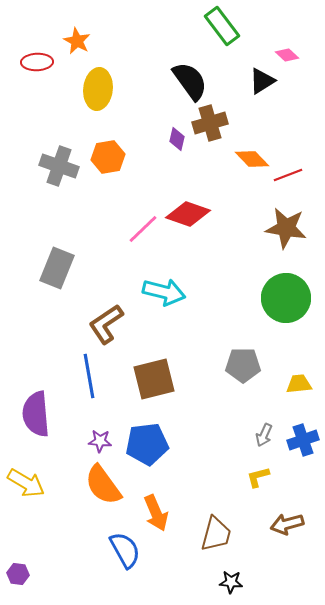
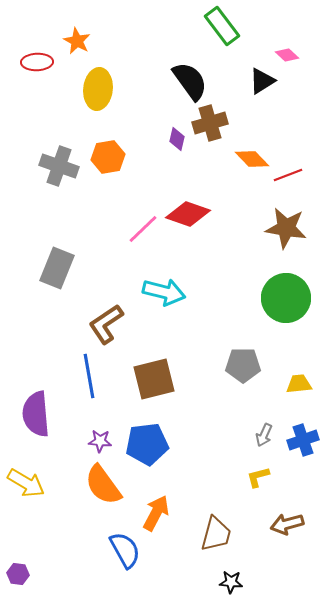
orange arrow: rotated 129 degrees counterclockwise
